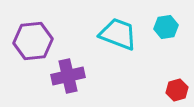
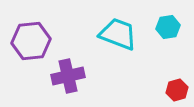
cyan hexagon: moved 2 px right
purple hexagon: moved 2 px left
